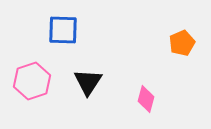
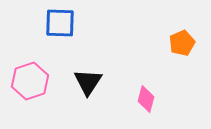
blue square: moved 3 px left, 7 px up
pink hexagon: moved 2 px left
